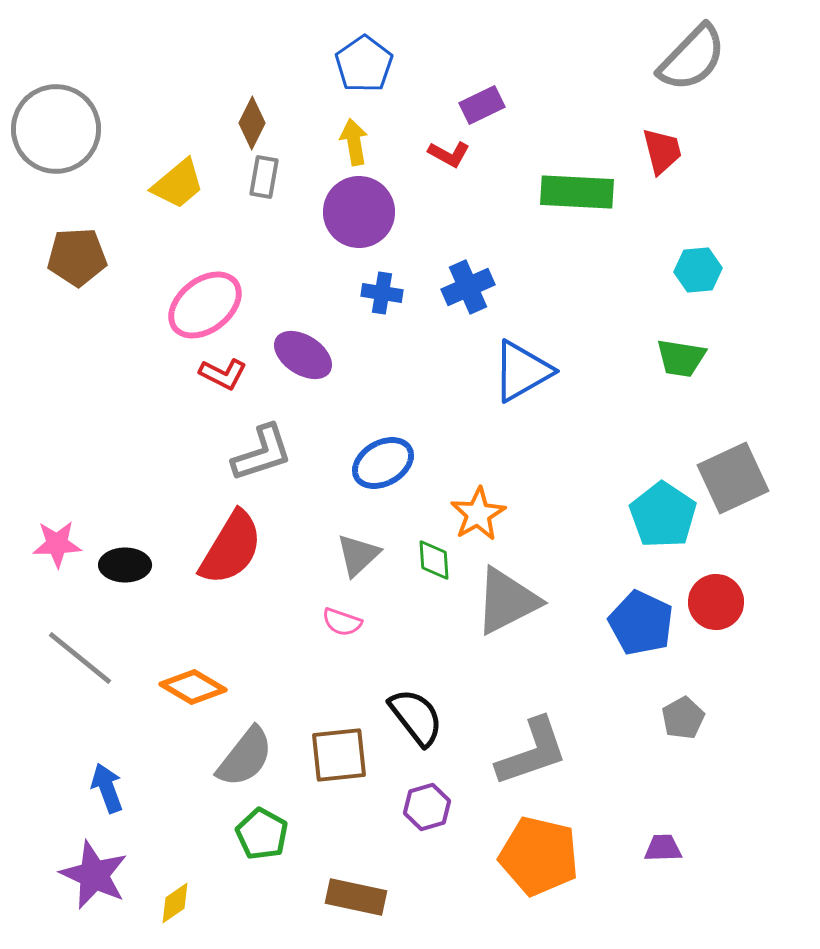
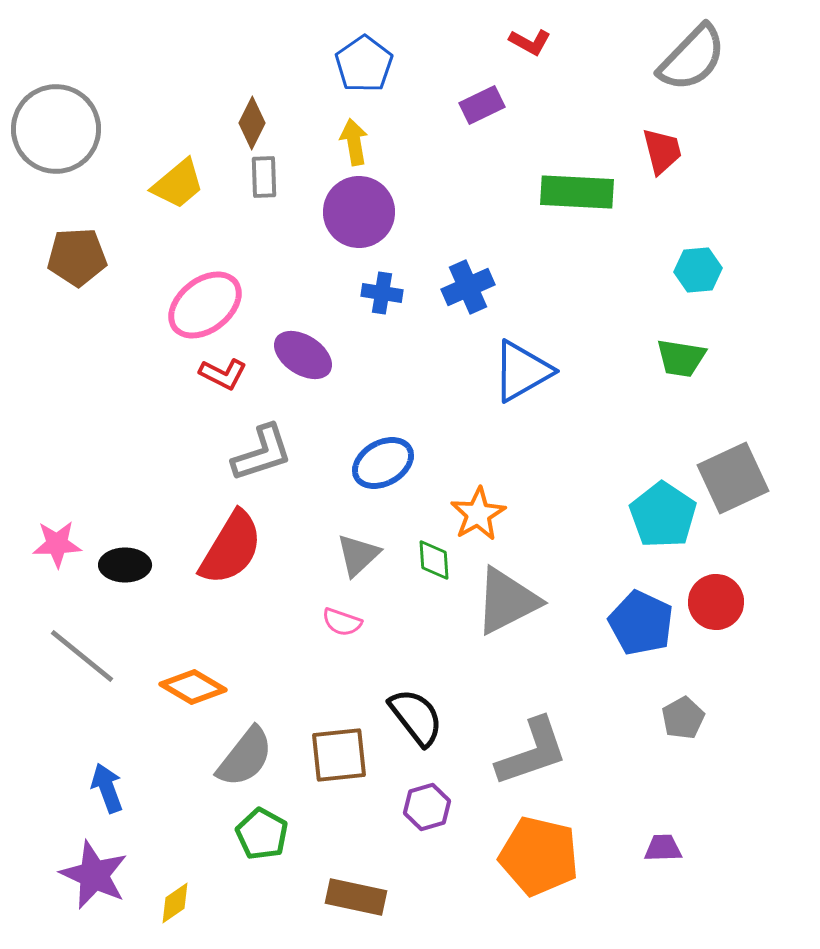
red L-shape at (449, 154): moved 81 px right, 112 px up
gray rectangle at (264, 177): rotated 12 degrees counterclockwise
gray line at (80, 658): moved 2 px right, 2 px up
